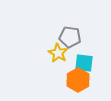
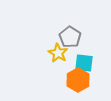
gray pentagon: rotated 25 degrees clockwise
